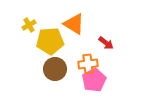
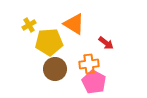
yellow pentagon: moved 1 px left, 1 px down
orange cross: moved 1 px right
pink pentagon: moved 2 px down; rotated 15 degrees counterclockwise
